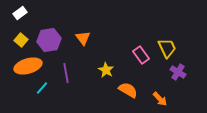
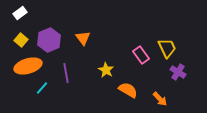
purple hexagon: rotated 15 degrees counterclockwise
